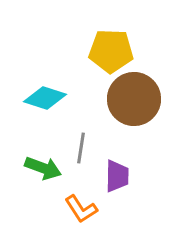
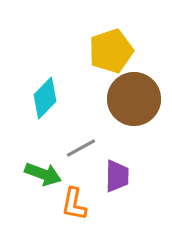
yellow pentagon: rotated 21 degrees counterclockwise
cyan diamond: rotated 63 degrees counterclockwise
gray line: rotated 52 degrees clockwise
green arrow: moved 6 px down
orange L-shape: moved 7 px left, 5 px up; rotated 44 degrees clockwise
